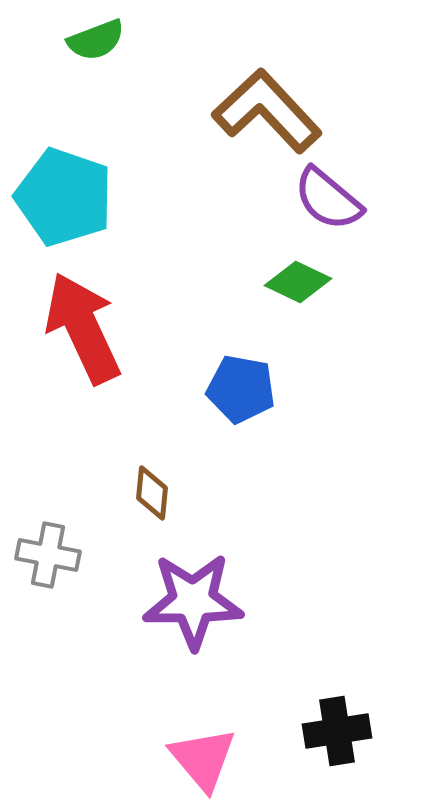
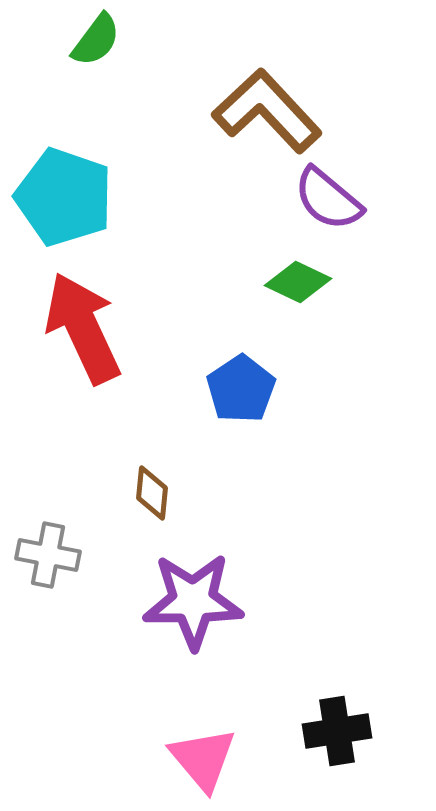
green semicircle: rotated 32 degrees counterclockwise
blue pentagon: rotated 28 degrees clockwise
